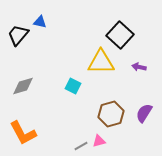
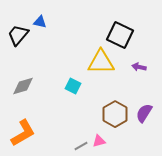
black square: rotated 16 degrees counterclockwise
brown hexagon: moved 4 px right; rotated 15 degrees counterclockwise
orange L-shape: rotated 92 degrees counterclockwise
